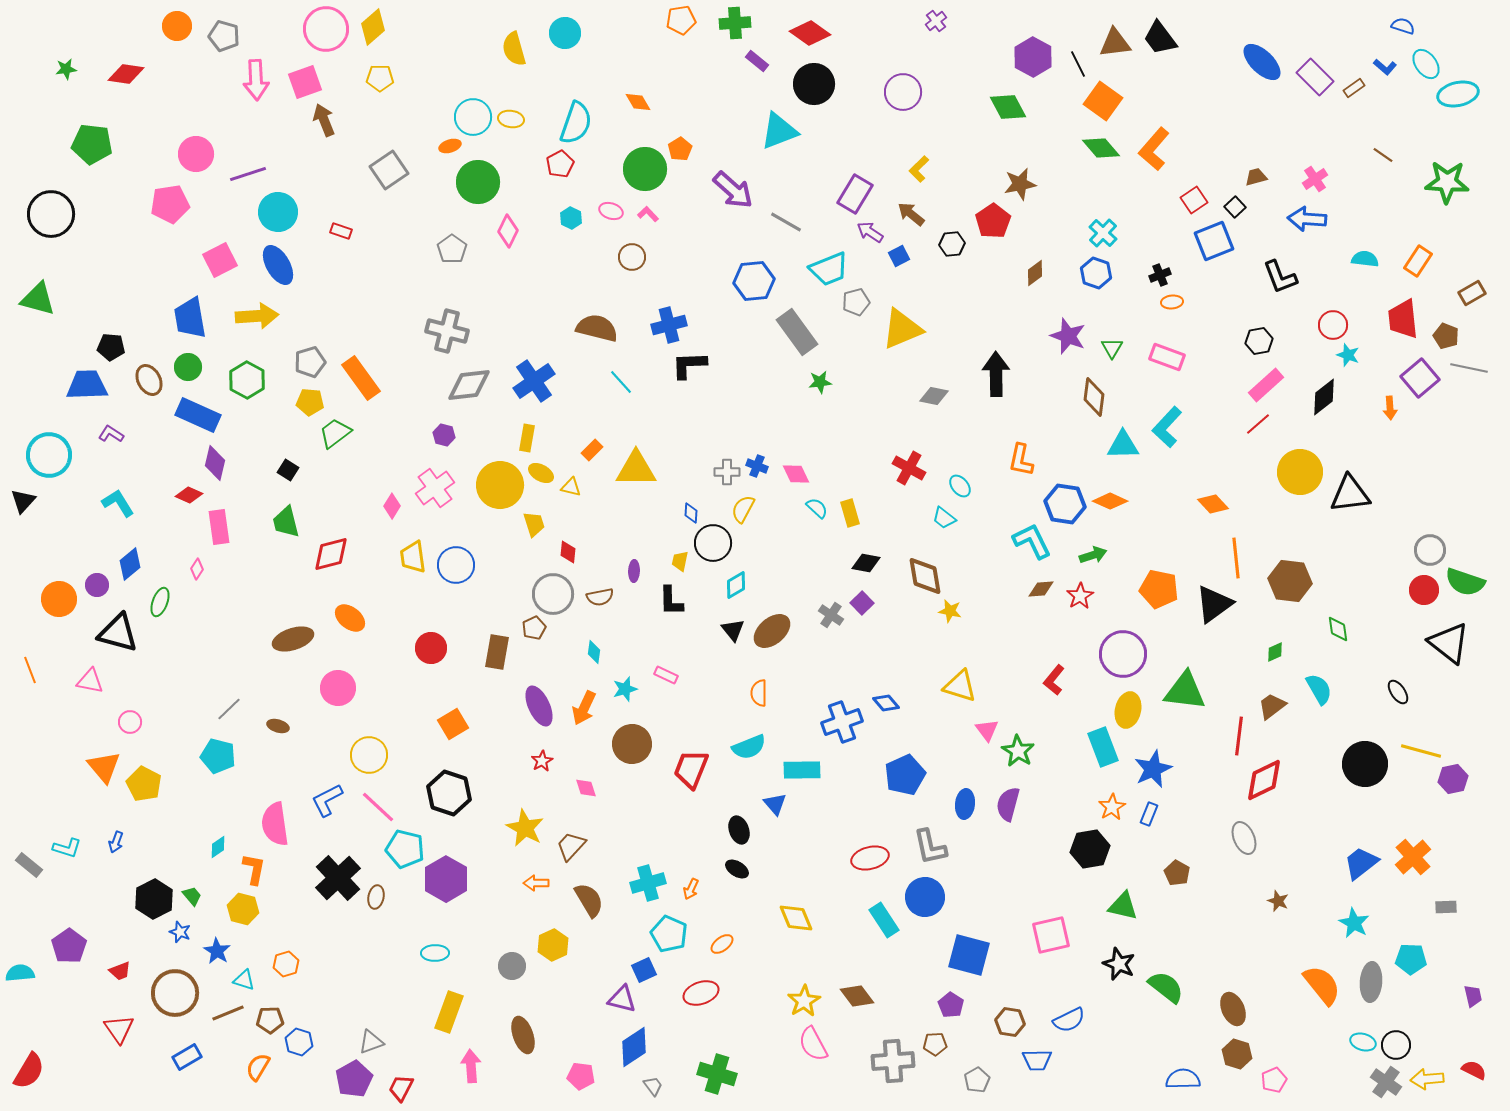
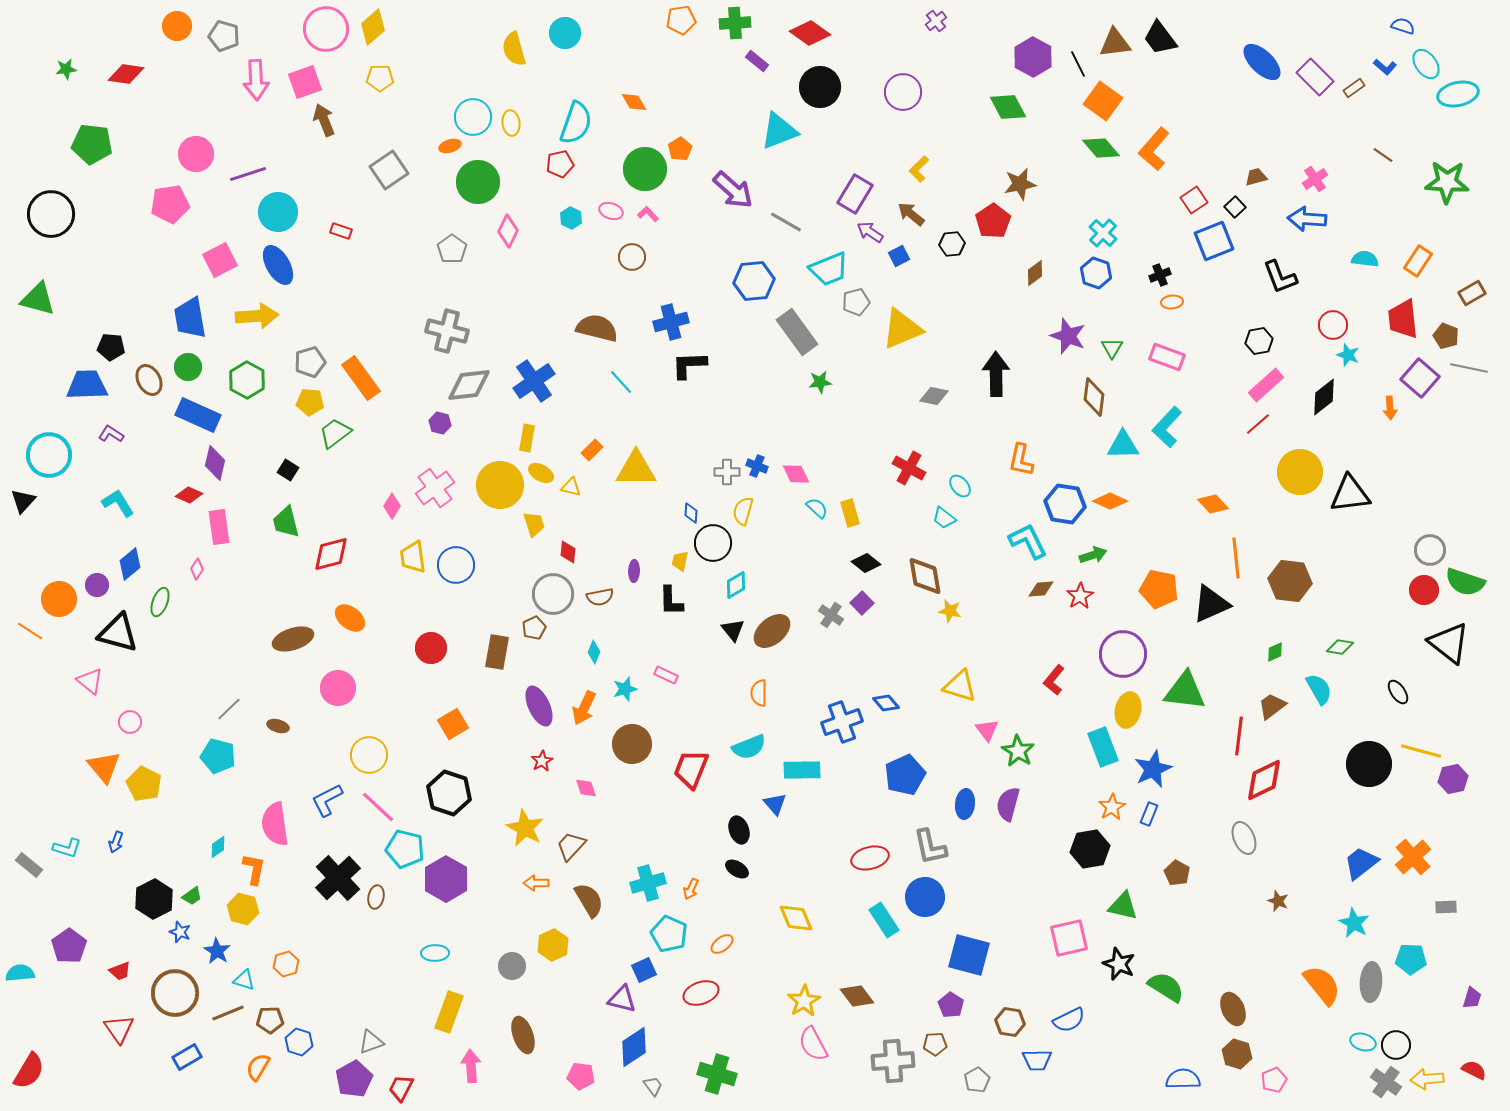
black circle at (814, 84): moved 6 px right, 3 px down
orange diamond at (638, 102): moved 4 px left
yellow ellipse at (511, 119): moved 4 px down; rotated 75 degrees clockwise
red pentagon at (560, 164): rotated 16 degrees clockwise
blue cross at (669, 325): moved 2 px right, 3 px up
purple square at (1420, 378): rotated 9 degrees counterclockwise
purple hexagon at (444, 435): moved 4 px left, 12 px up
yellow semicircle at (743, 509): moved 2 px down; rotated 12 degrees counterclockwise
cyan L-shape at (1032, 541): moved 4 px left
black diamond at (866, 563): rotated 28 degrees clockwise
black triangle at (1214, 604): moved 3 px left; rotated 12 degrees clockwise
green diamond at (1338, 629): moved 2 px right, 18 px down; rotated 72 degrees counterclockwise
cyan diamond at (594, 652): rotated 15 degrees clockwise
orange line at (30, 670): moved 39 px up; rotated 36 degrees counterclockwise
pink triangle at (90, 681): rotated 28 degrees clockwise
black circle at (1365, 764): moved 4 px right
green trapezoid at (192, 896): rotated 95 degrees clockwise
pink square at (1051, 935): moved 18 px right, 3 px down
green semicircle at (1166, 987): rotated 6 degrees counterclockwise
purple trapezoid at (1473, 996): moved 1 px left, 2 px down; rotated 30 degrees clockwise
